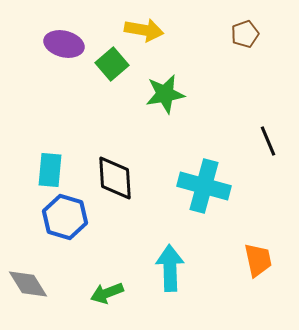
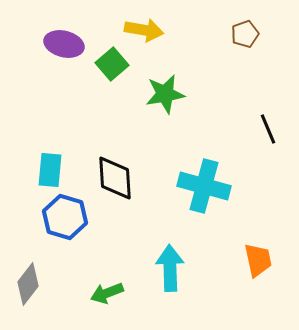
black line: moved 12 px up
gray diamond: rotated 69 degrees clockwise
